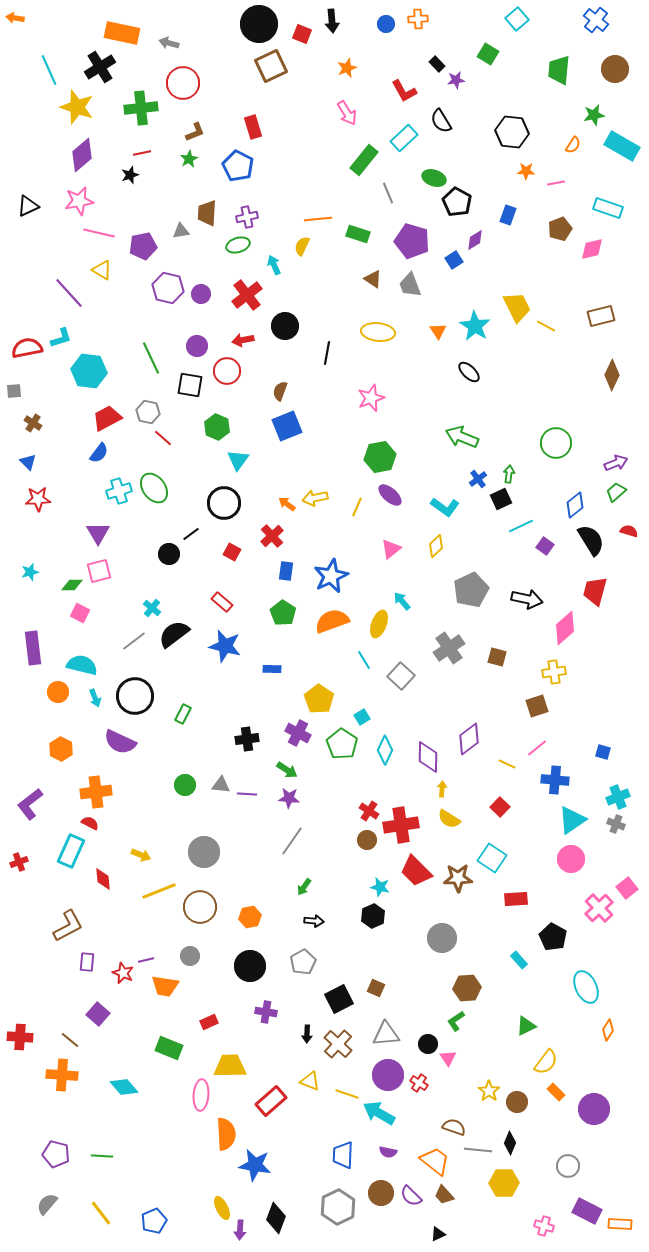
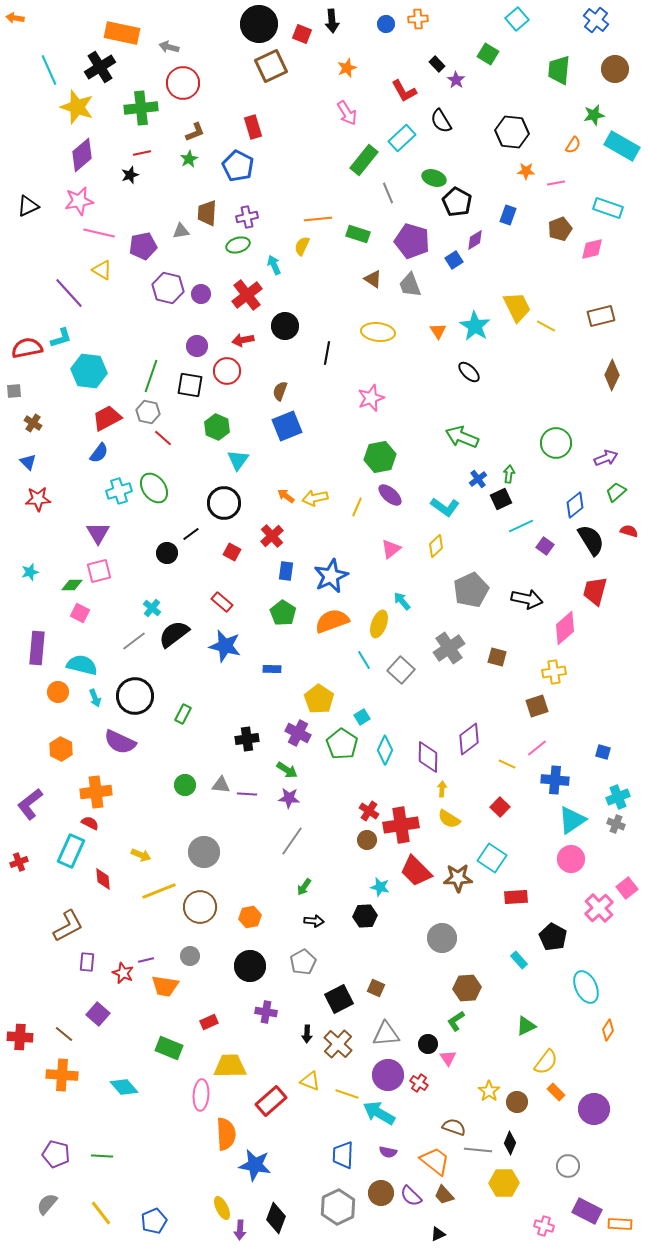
gray arrow at (169, 43): moved 4 px down
purple star at (456, 80): rotated 30 degrees counterclockwise
cyan rectangle at (404, 138): moved 2 px left
green line at (151, 358): moved 18 px down; rotated 44 degrees clockwise
purple arrow at (616, 463): moved 10 px left, 5 px up
orange arrow at (287, 504): moved 1 px left, 8 px up
black circle at (169, 554): moved 2 px left, 1 px up
purple rectangle at (33, 648): moved 4 px right; rotated 12 degrees clockwise
gray square at (401, 676): moved 6 px up
red rectangle at (516, 899): moved 2 px up
black hexagon at (373, 916): moved 8 px left; rotated 20 degrees clockwise
brown line at (70, 1040): moved 6 px left, 6 px up
